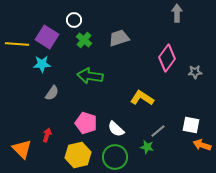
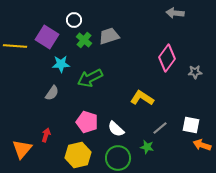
gray arrow: moved 2 px left; rotated 84 degrees counterclockwise
gray trapezoid: moved 10 px left, 2 px up
yellow line: moved 2 px left, 2 px down
cyan star: moved 19 px right
green arrow: moved 2 px down; rotated 35 degrees counterclockwise
pink pentagon: moved 1 px right, 1 px up
gray line: moved 2 px right, 3 px up
red arrow: moved 1 px left
orange triangle: rotated 25 degrees clockwise
green circle: moved 3 px right, 1 px down
